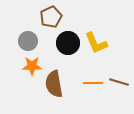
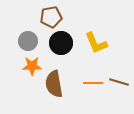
brown pentagon: rotated 15 degrees clockwise
black circle: moved 7 px left
